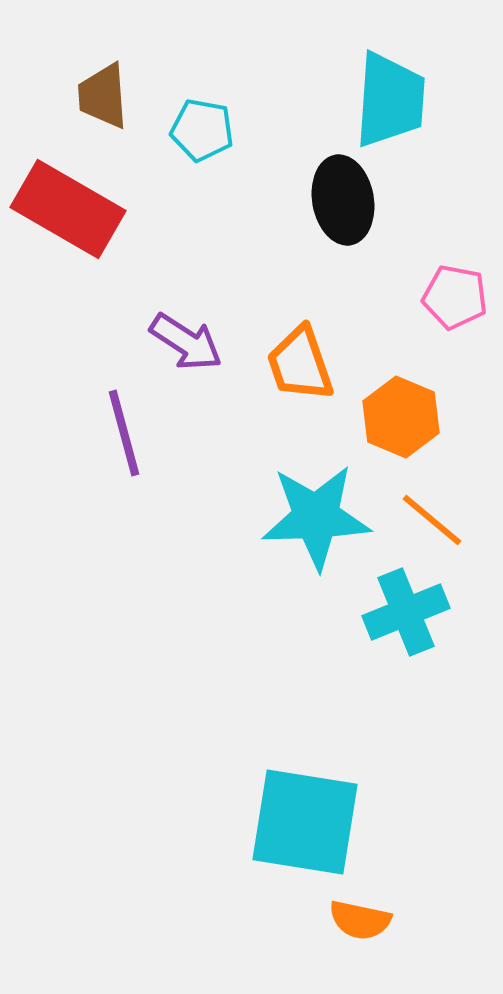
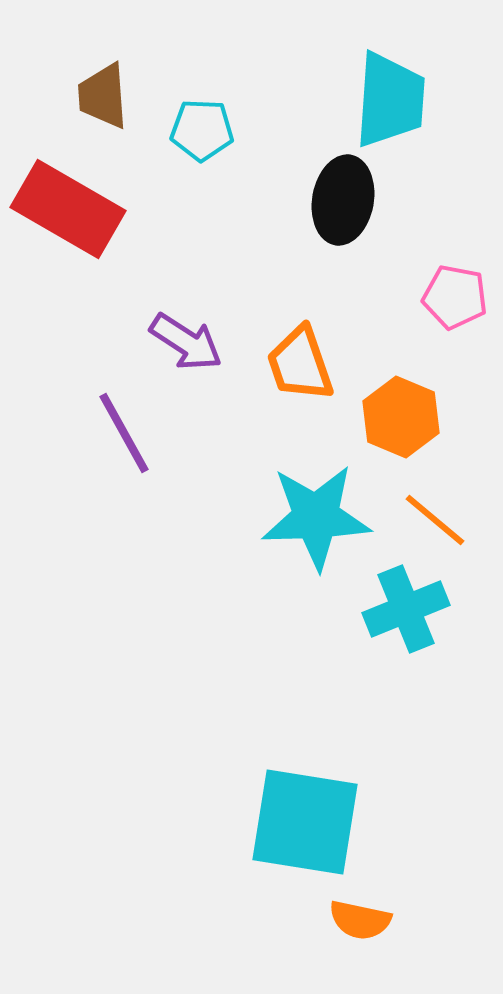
cyan pentagon: rotated 8 degrees counterclockwise
black ellipse: rotated 20 degrees clockwise
purple line: rotated 14 degrees counterclockwise
orange line: moved 3 px right
cyan cross: moved 3 px up
